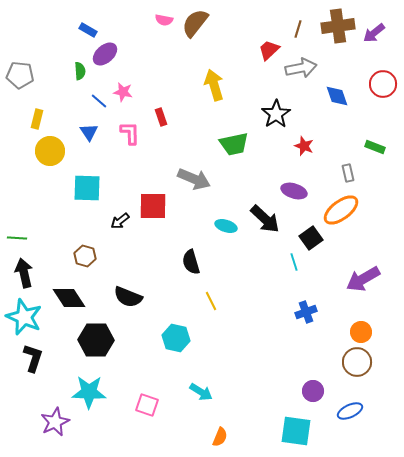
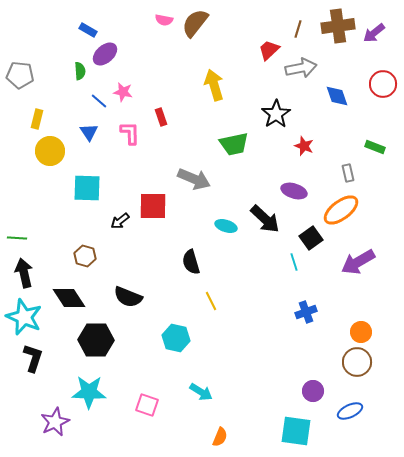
purple arrow at (363, 279): moved 5 px left, 17 px up
